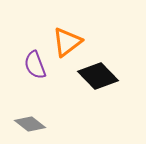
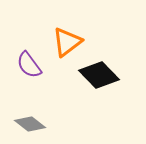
purple semicircle: moved 6 px left; rotated 16 degrees counterclockwise
black diamond: moved 1 px right, 1 px up
